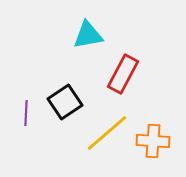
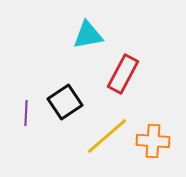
yellow line: moved 3 px down
